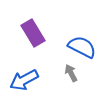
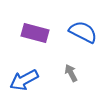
purple rectangle: moved 2 px right; rotated 44 degrees counterclockwise
blue semicircle: moved 1 px right, 15 px up
